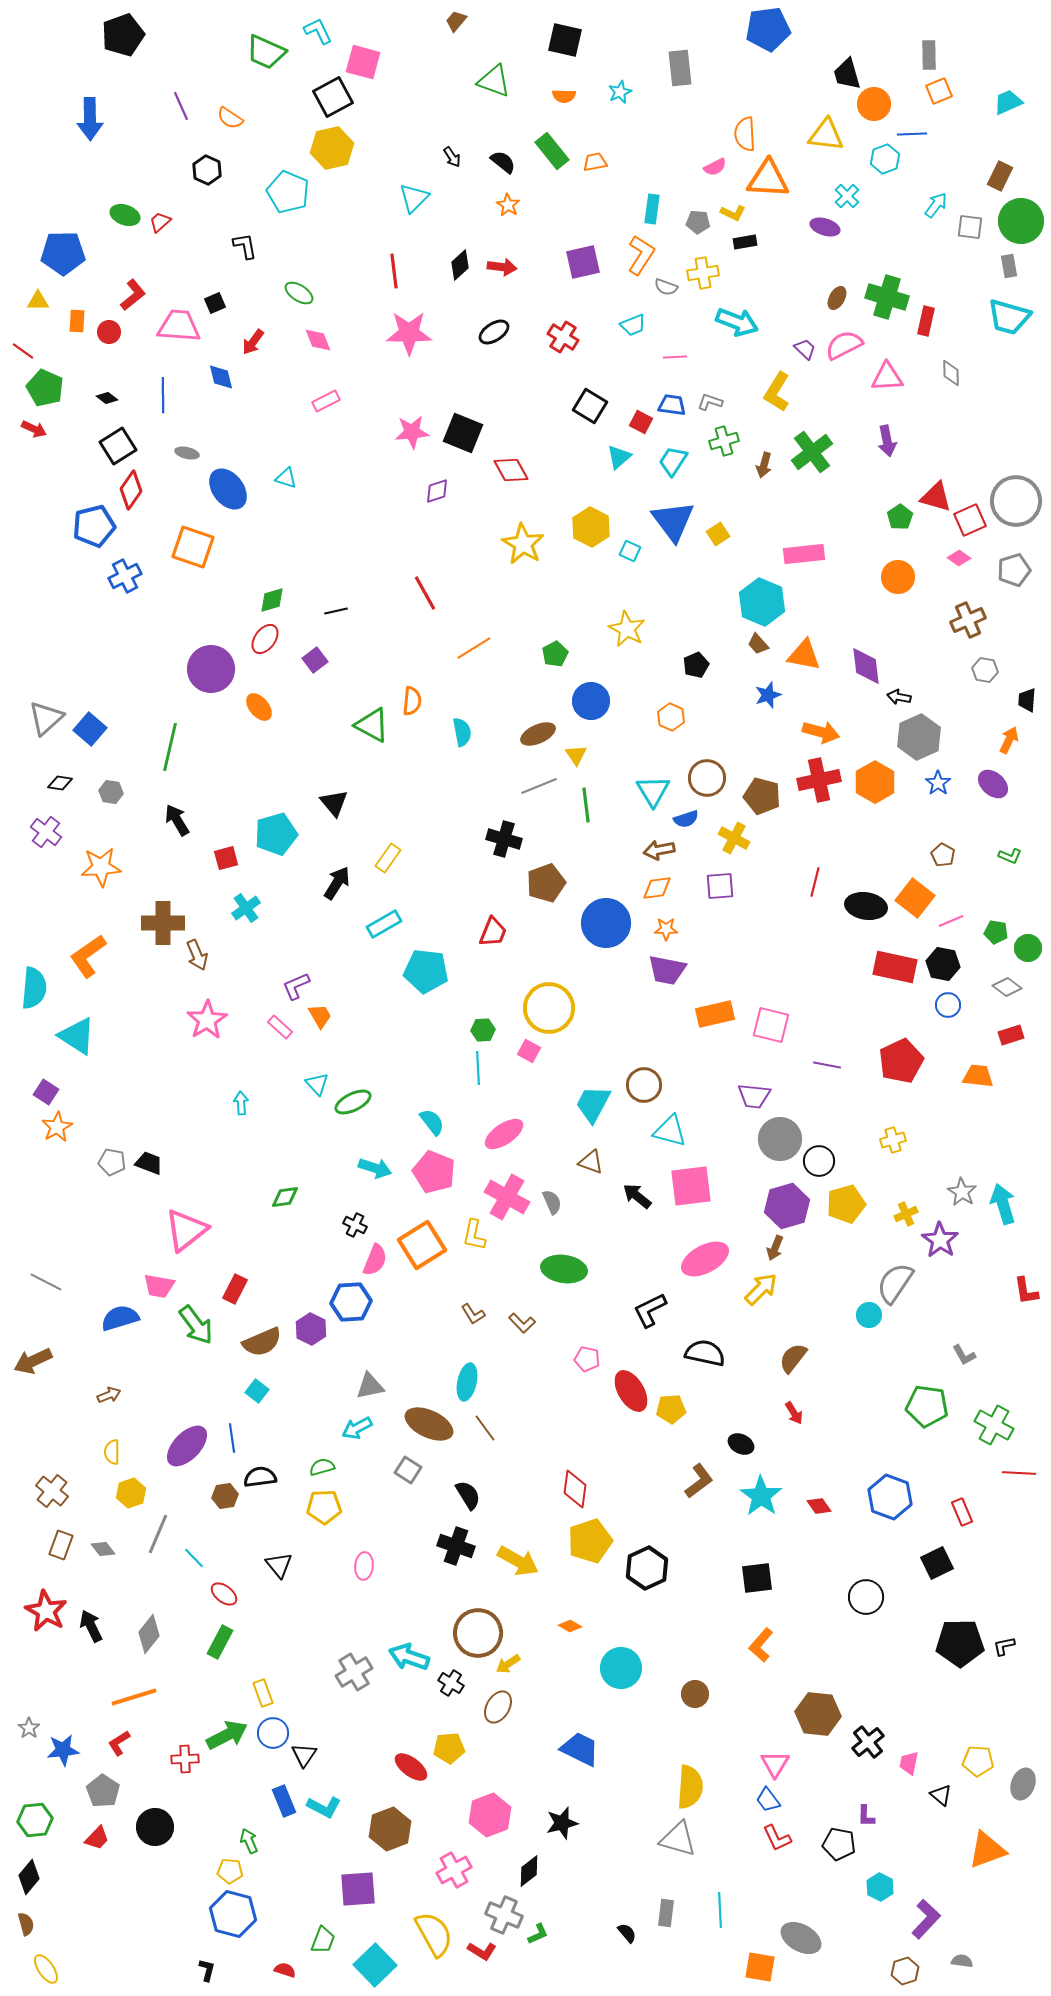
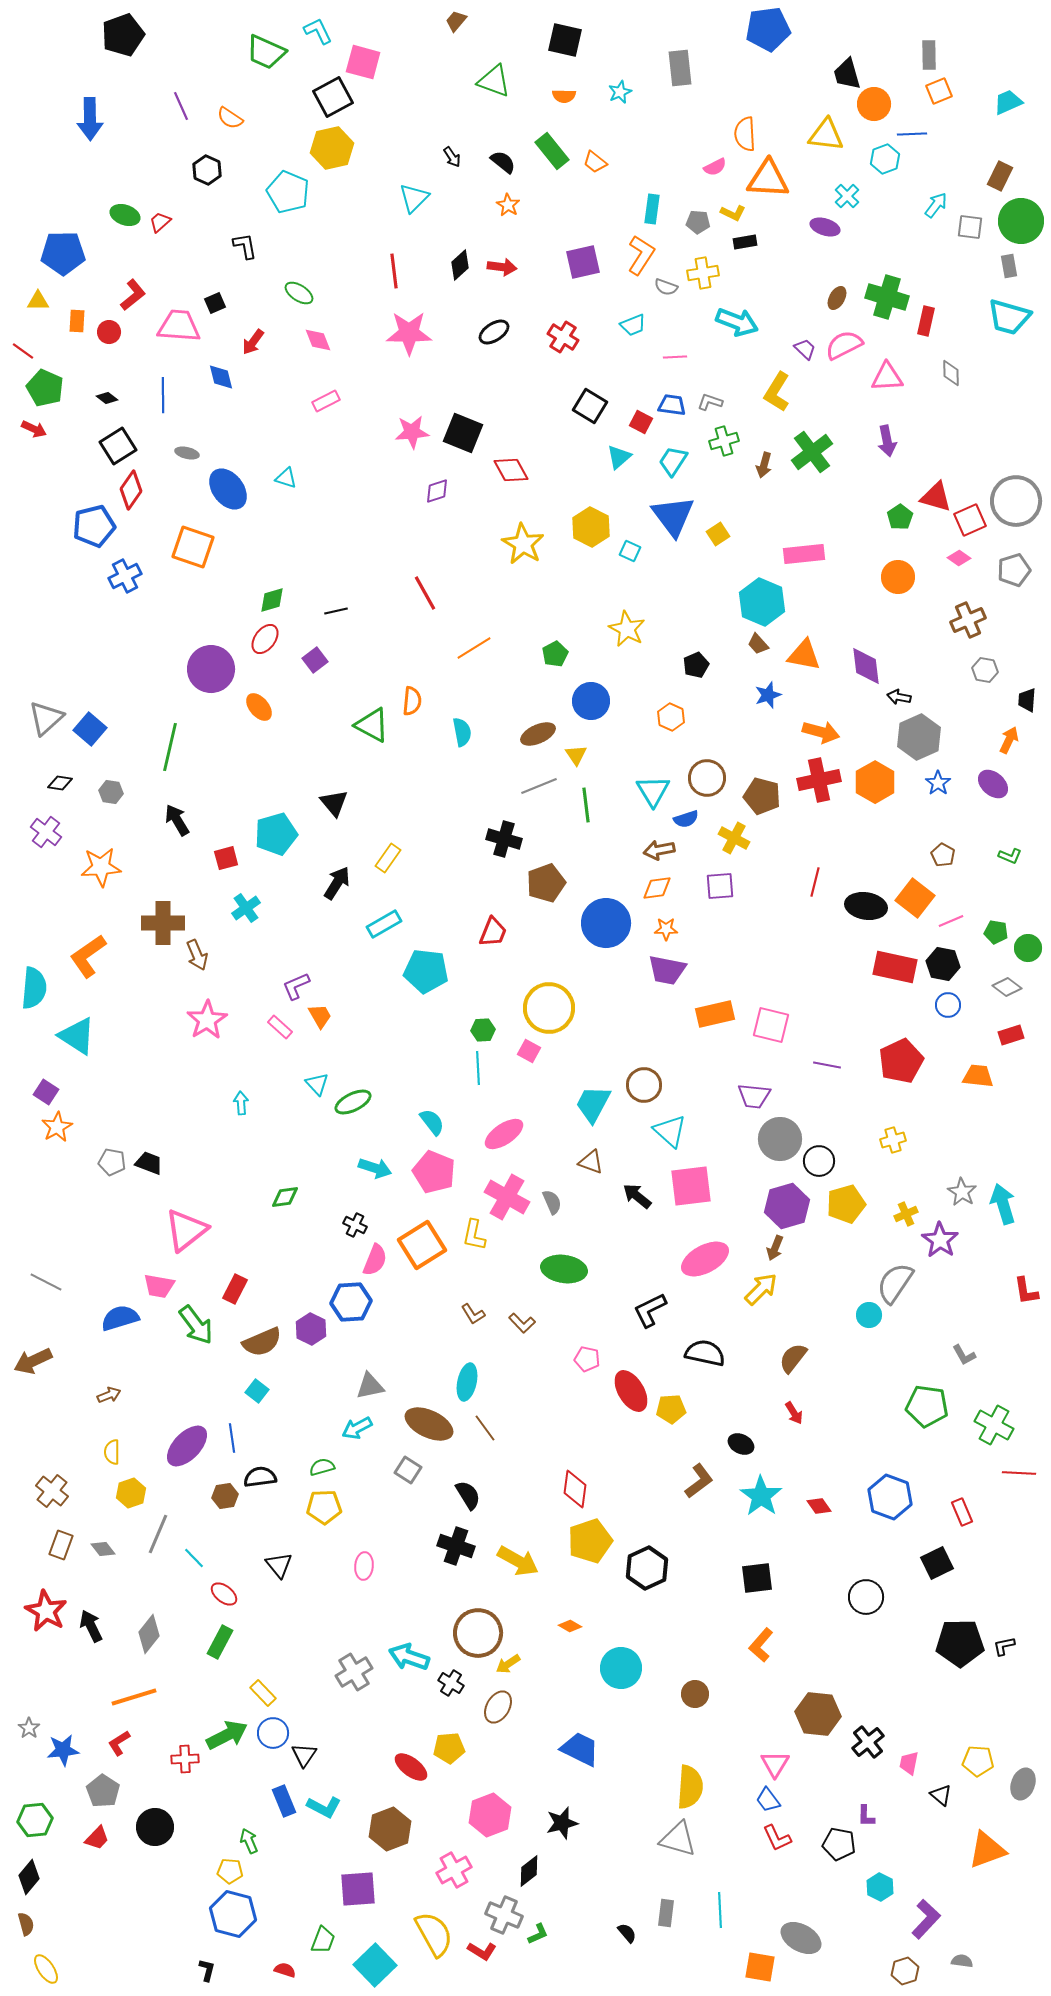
orange trapezoid at (595, 162): rotated 130 degrees counterclockwise
blue triangle at (673, 521): moved 5 px up
cyan triangle at (670, 1131): rotated 27 degrees clockwise
yellow rectangle at (263, 1693): rotated 24 degrees counterclockwise
